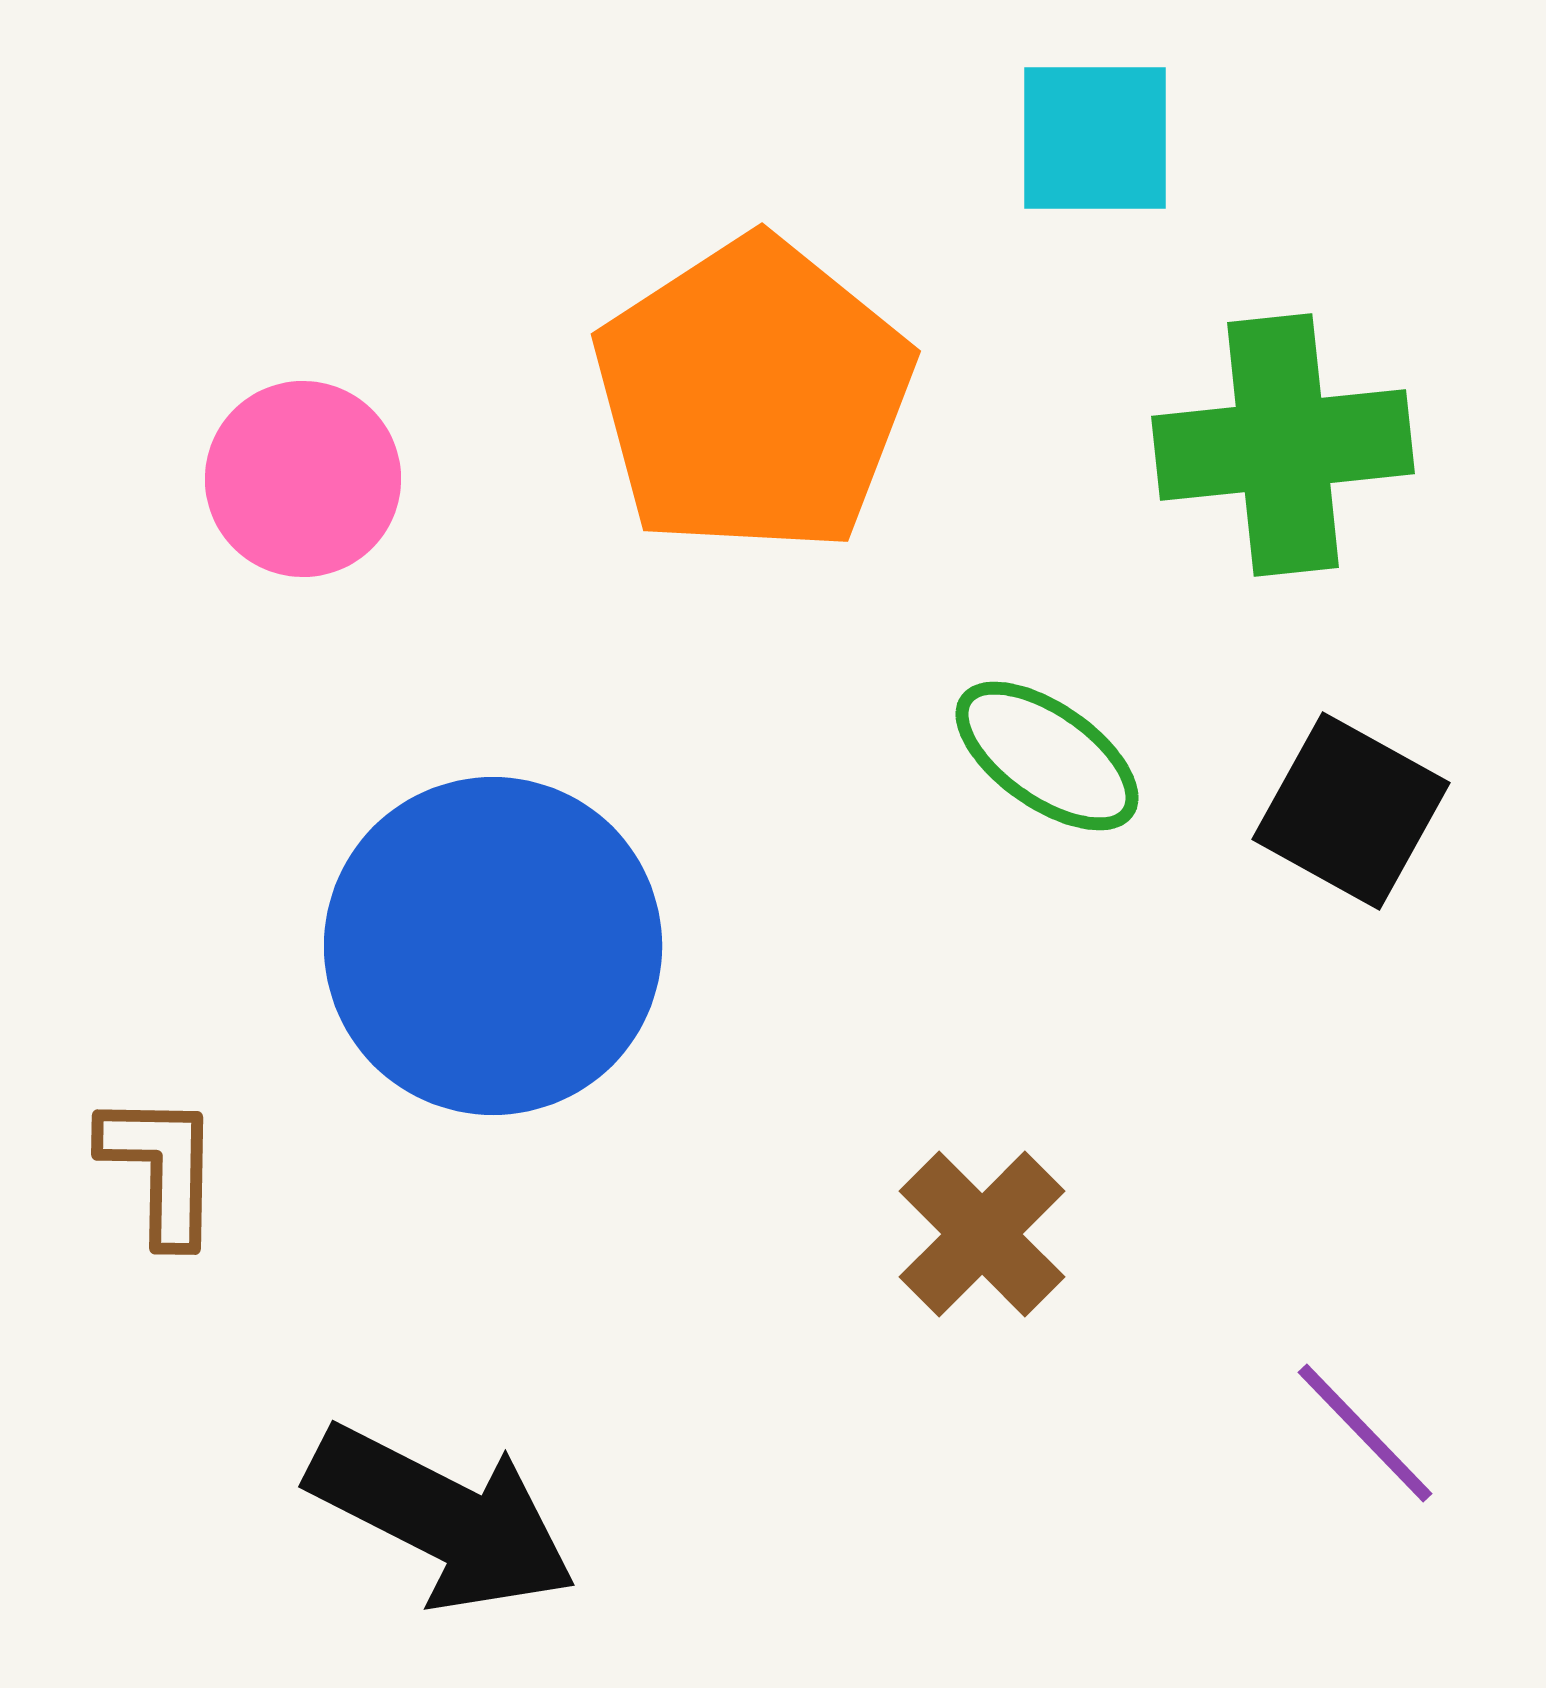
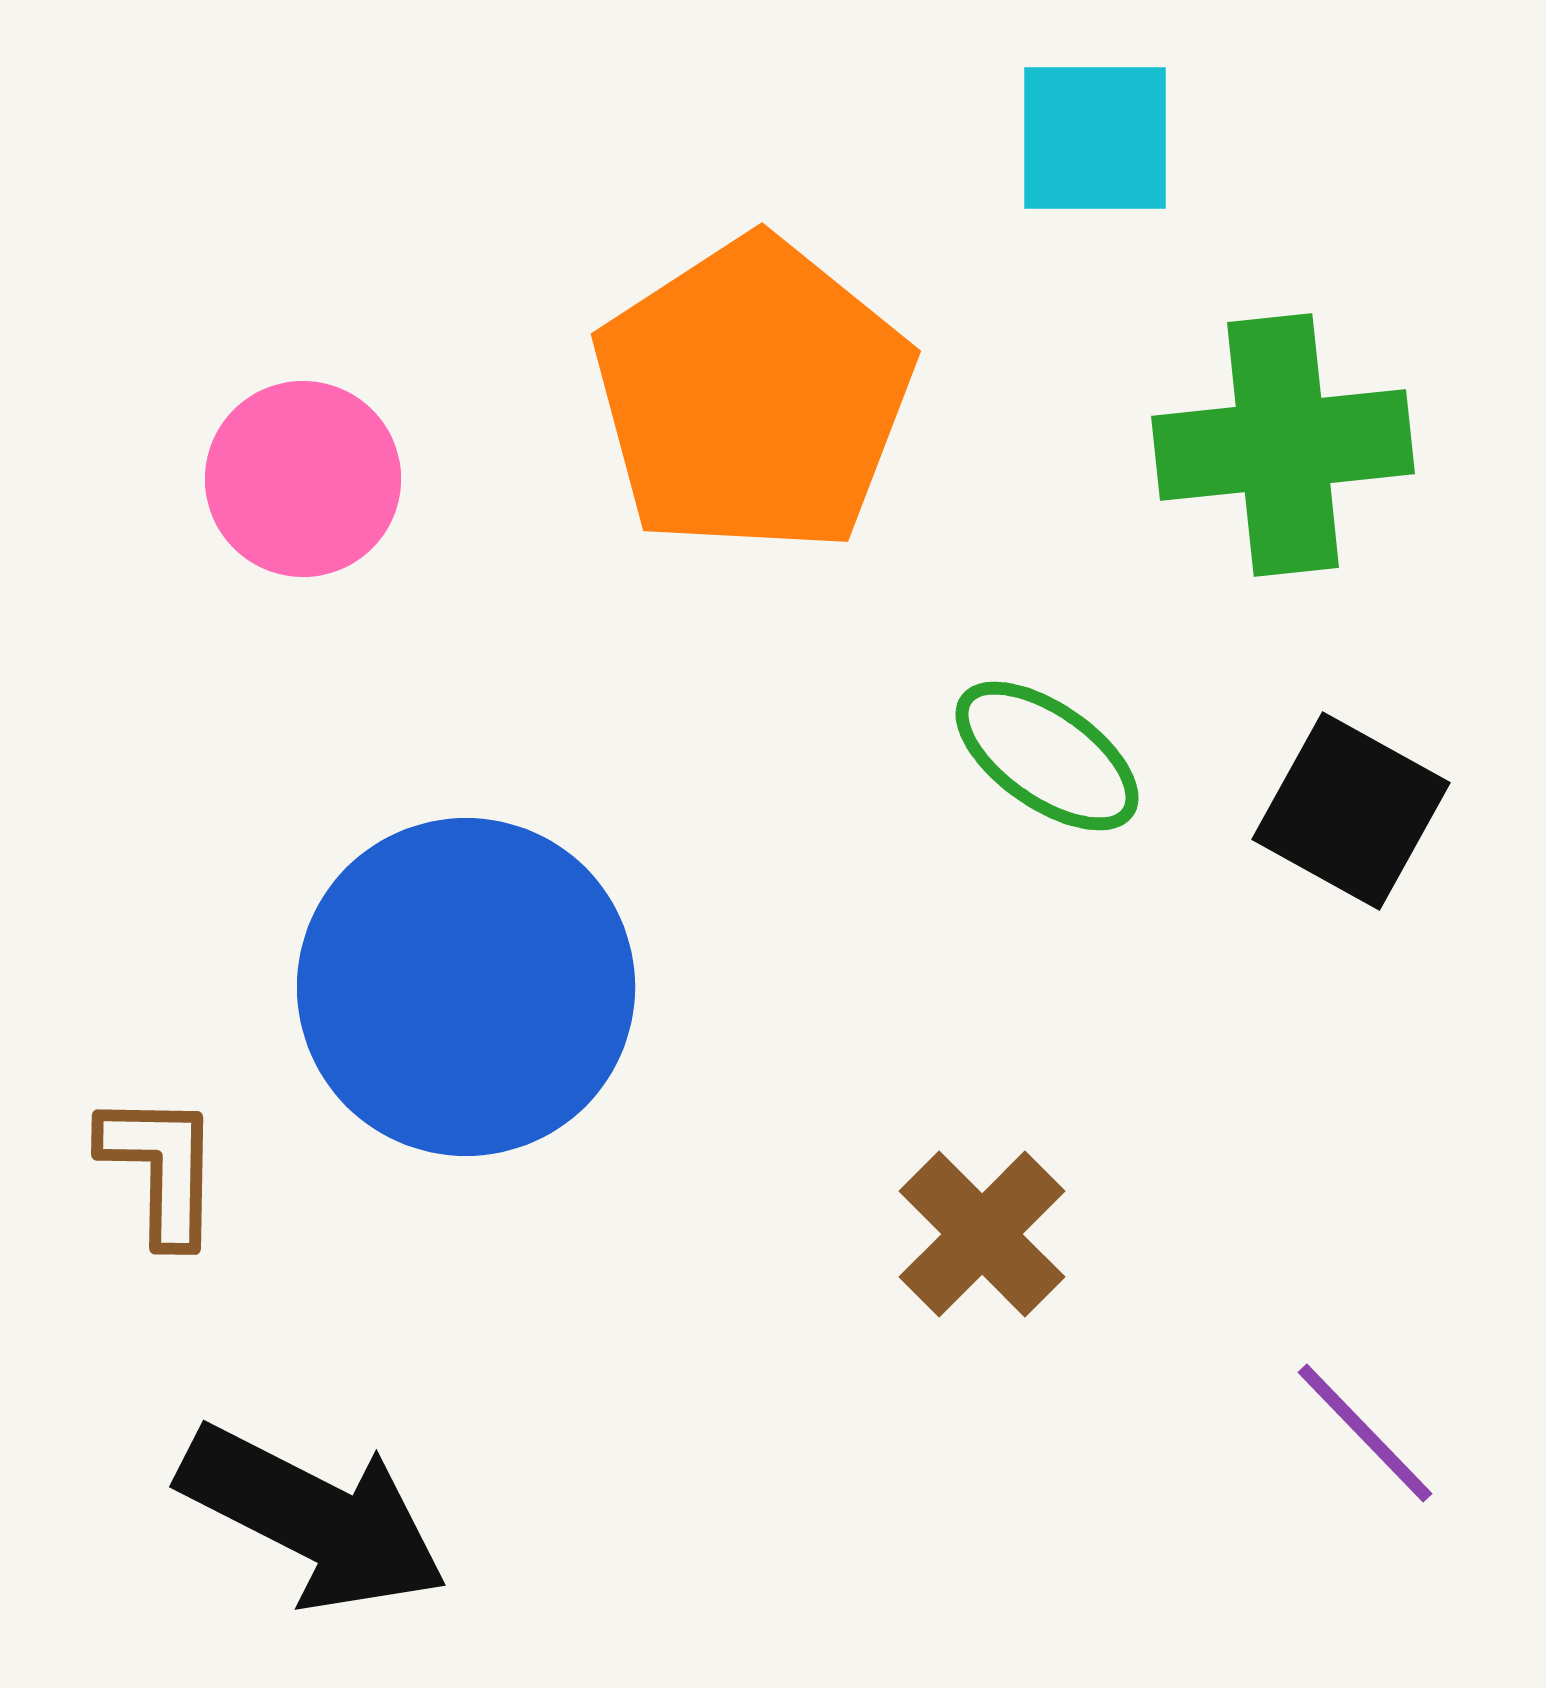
blue circle: moved 27 px left, 41 px down
black arrow: moved 129 px left
